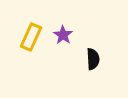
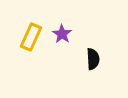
purple star: moved 1 px left, 1 px up
